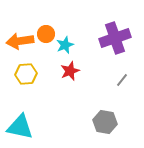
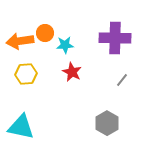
orange circle: moved 1 px left, 1 px up
purple cross: rotated 20 degrees clockwise
cyan star: rotated 18 degrees clockwise
red star: moved 2 px right, 1 px down; rotated 24 degrees counterclockwise
gray hexagon: moved 2 px right, 1 px down; rotated 20 degrees clockwise
cyan triangle: moved 1 px right
